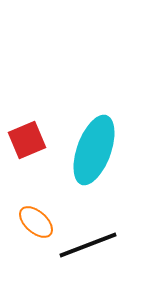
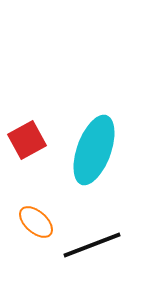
red square: rotated 6 degrees counterclockwise
black line: moved 4 px right
